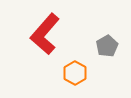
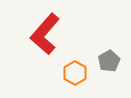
gray pentagon: moved 2 px right, 15 px down
